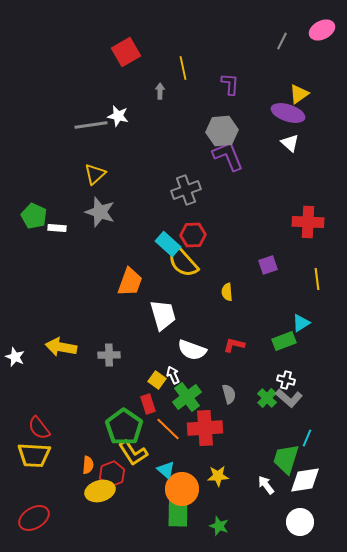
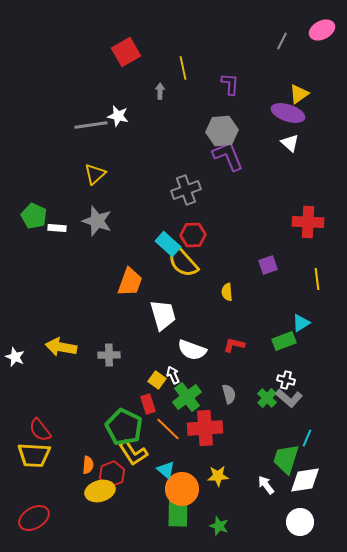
gray star at (100, 212): moved 3 px left, 9 px down
green pentagon at (124, 427): rotated 9 degrees counterclockwise
red semicircle at (39, 428): moved 1 px right, 2 px down
